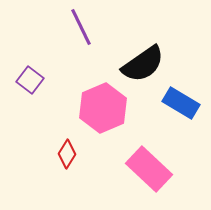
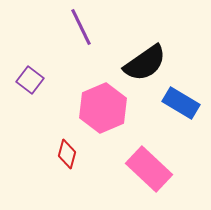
black semicircle: moved 2 px right, 1 px up
red diamond: rotated 16 degrees counterclockwise
